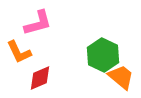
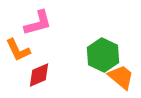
orange L-shape: moved 1 px left, 2 px up
red diamond: moved 1 px left, 3 px up
